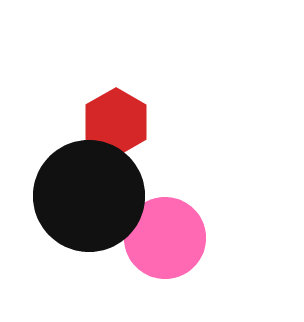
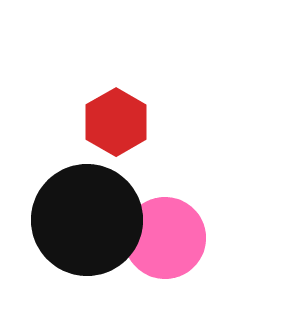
black circle: moved 2 px left, 24 px down
